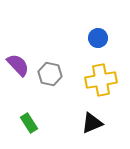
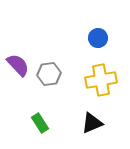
gray hexagon: moved 1 px left; rotated 20 degrees counterclockwise
green rectangle: moved 11 px right
